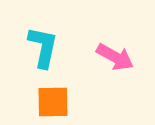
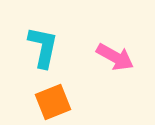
orange square: rotated 21 degrees counterclockwise
